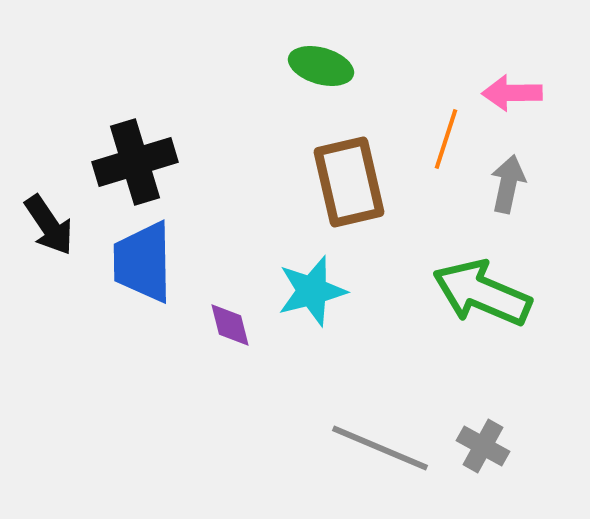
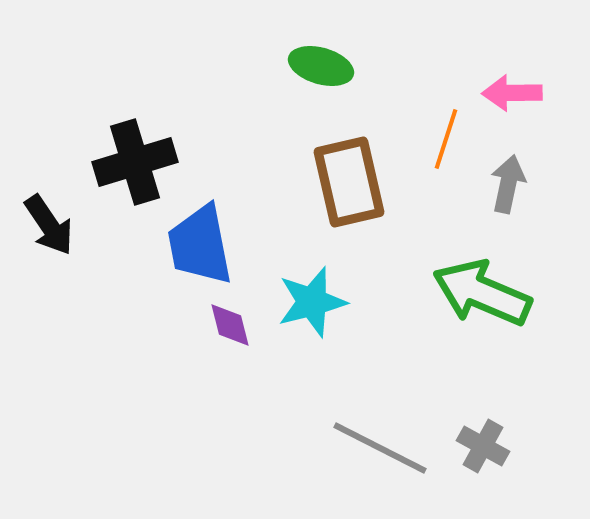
blue trapezoid: moved 57 px right, 17 px up; rotated 10 degrees counterclockwise
cyan star: moved 11 px down
gray line: rotated 4 degrees clockwise
